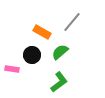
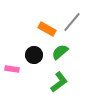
orange rectangle: moved 5 px right, 3 px up
black circle: moved 2 px right
